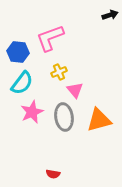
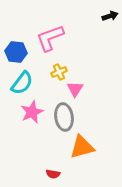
black arrow: moved 1 px down
blue hexagon: moved 2 px left
pink triangle: moved 1 px up; rotated 12 degrees clockwise
orange triangle: moved 17 px left, 27 px down
